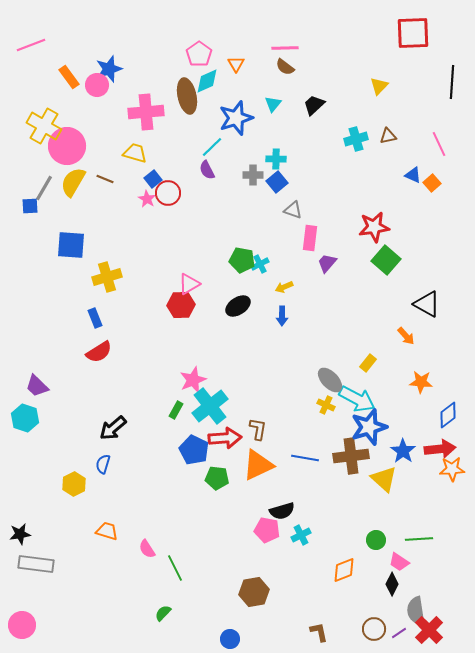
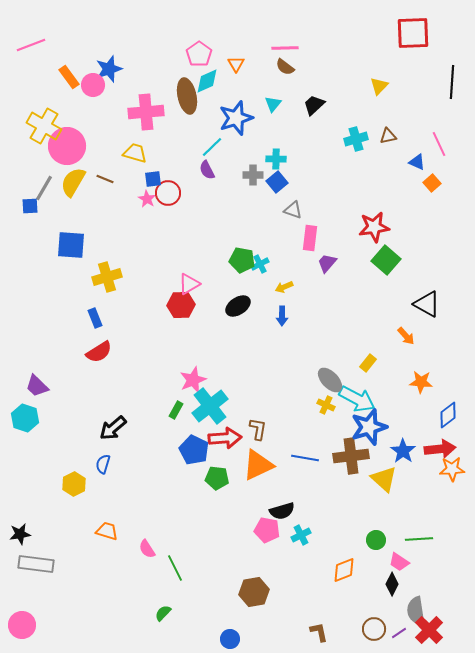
pink circle at (97, 85): moved 4 px left
blue triangle at (413, 175): moved 4 px right, 13 px up
blue square at (153, 179): rotated 30 degrees clockwise
